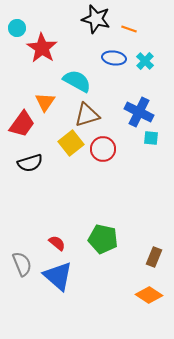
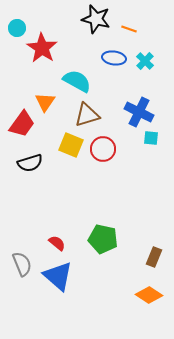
yellow square: moved 2 px down; rotated 30 degrees counterclockwise
